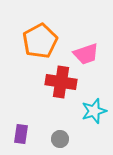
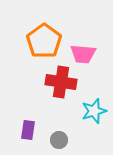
orange pentagon: moved 4 px right; rotated 8 degrees counterclockwise
pink trapezoid: moved 3 px left; rotated 24 degrees clockwise
purple rectangle: moved 7 px right, 4 px up
gray circle: moved 1 px left, 1 px down
